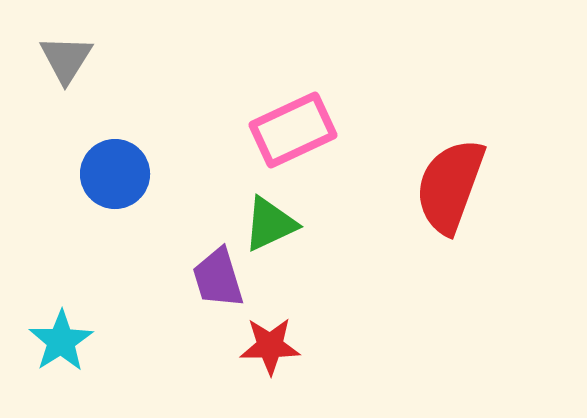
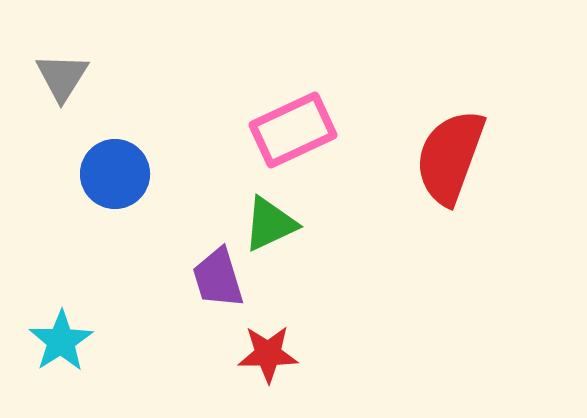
gray triangle: moved 4 px left, 18 px down
red semicircle: moved 29 px up
red star: moved 2 px left, 8 px down
